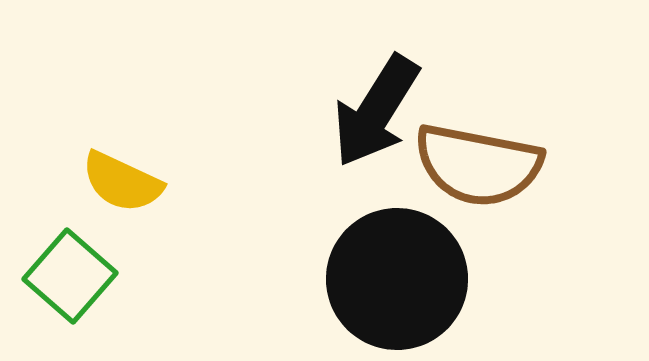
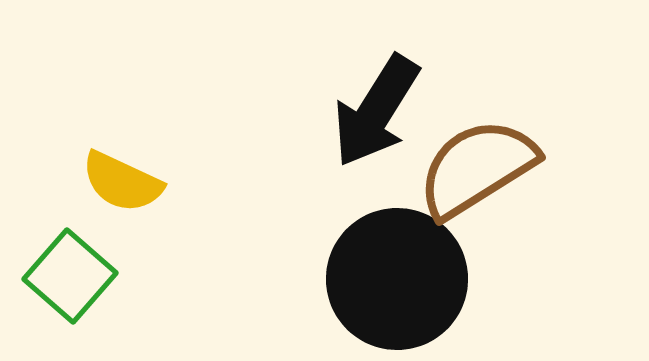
brown semicircle: moved 1 px left, 3 px down; rotated 137 degrees clockwise
